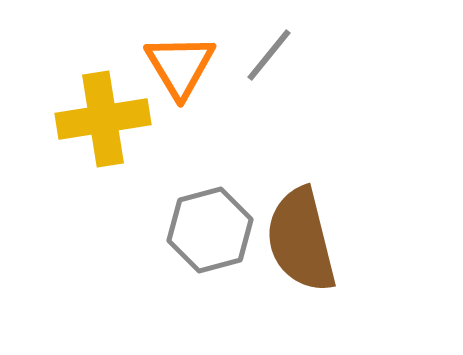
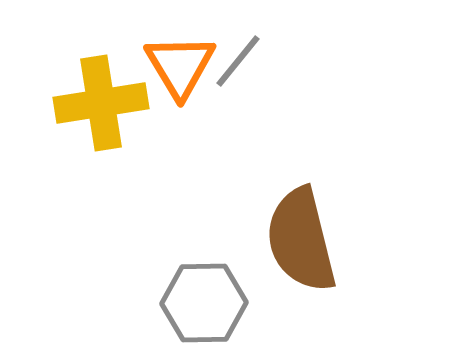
gray line: moved 31 px left, 6 px down
yellow cross: moved 2 px left, 16 px up
gray hexagon: moved 6 px left, 73 px down; rotated 14 degrees clockwise
